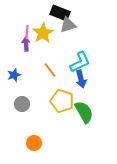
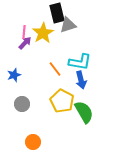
black rectangle: moved 3 px left; rotated 54 degrees clockwise
pink line: moved 3 px left
purple arrow: moved 1 px left, 1 px up; rotated 48 degrees clockwise
cyan L-shape: rotated 35 degrees clockwise
orange line: moved 5 px right, 1 px up
blue arrow: moved 1 px down
yellow pentagon: rotated 10 degrees clockwise
orange circle: moved 1 px left, 1 px up
